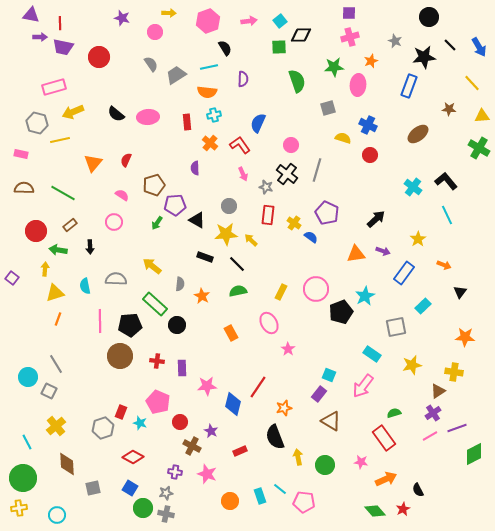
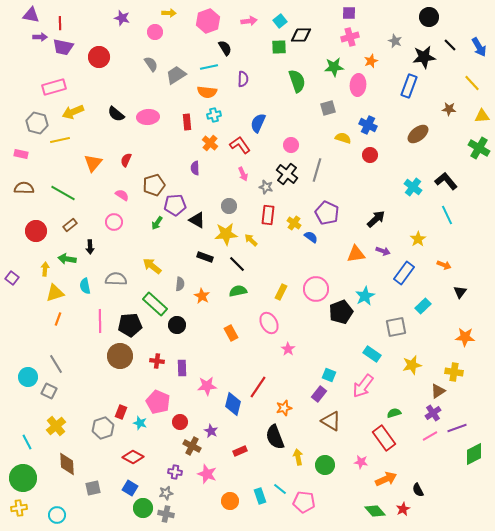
green arrow at (58, 250): moved 9 px right, 9 px down
